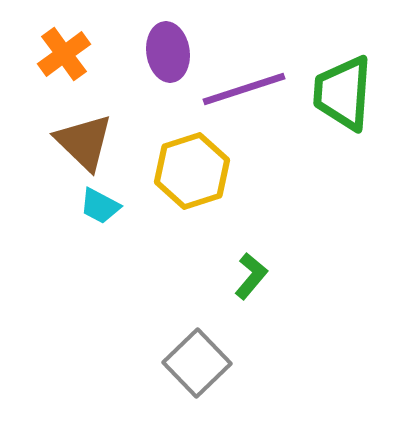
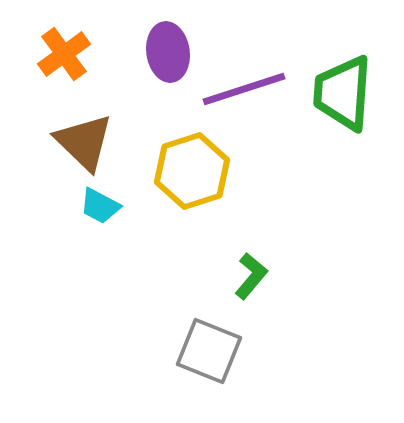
gray square: moved 12 px right, 12 px up; rotated 24 degrees counterclockwise
